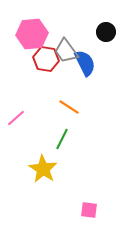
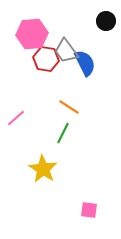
black circle: moved 11 px up
green line: moved 1 px right, 6 px up
